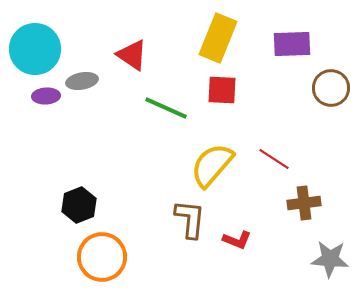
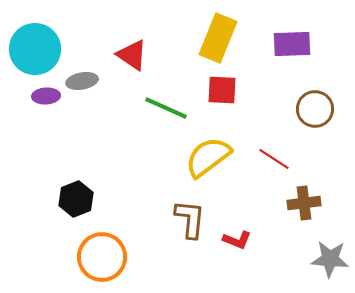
brown circle: moved 16 px left, 21 px down
yellow semicircle: moved 4 px left, 8 px up; rotated 12 degrees clockwise
black hexagon: moved 3 px left, 6 px up
